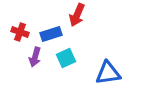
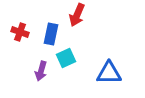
blue rectangle: rotated 60 degrees counterclockwise
purple arrow: moved 6 px right, 14 px down
blue triangle: moved 1 px right; rotated 8 degrees clockwise
